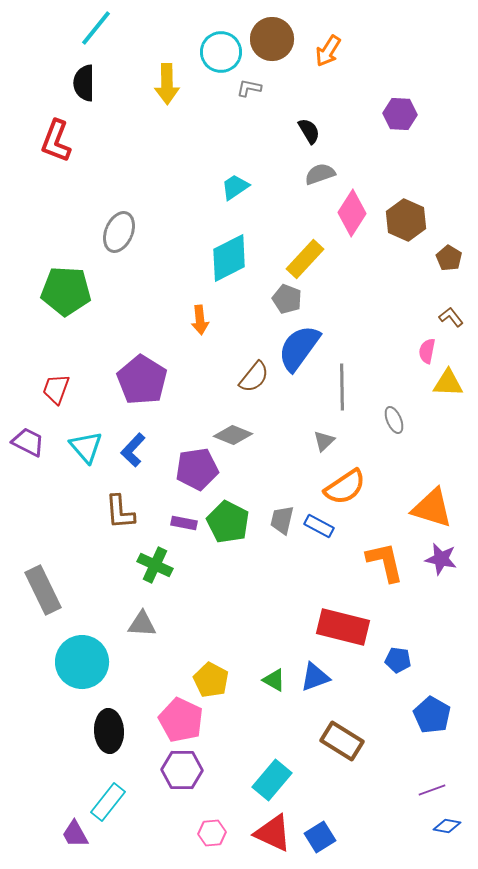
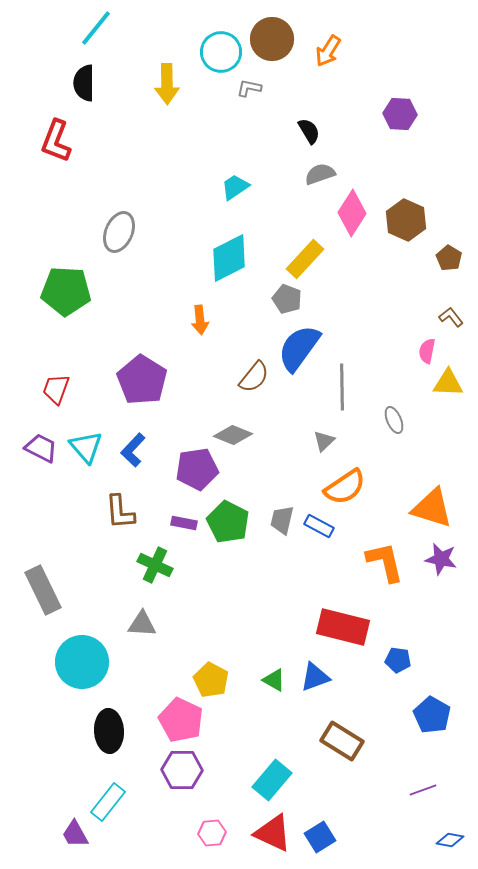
purple trapezoid at (28, 442): moved 13 px right, 6 px down
purple line at (432, 790): moved 9 px left
blue diamond at (447, 826): moved 3 px right, 14 px down
